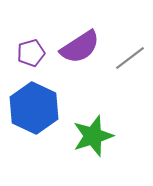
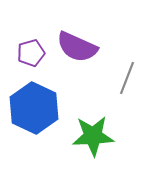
purple semicircle: moved 3 px left; rotated 57 degrees clockwise
gray line: moved 3 px left, 20 px down; rotated 32 degrees counterclockwise
green star: rotated 15 degrees clockwise
